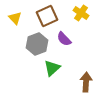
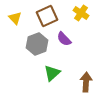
green triangle: moved 5 px down
